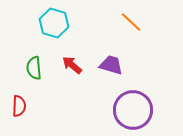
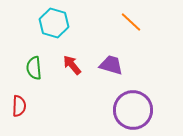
red arrow: rotated 10 degrees clockwise
